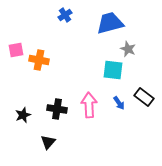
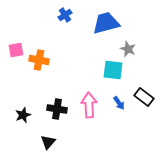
blue trapezoid: moved 4 px left
